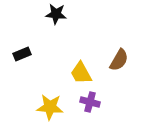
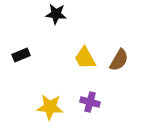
black rectangle: moved 1 px left, 1 px down
yellow trapezoid: moved 4 px right, 15 px up
